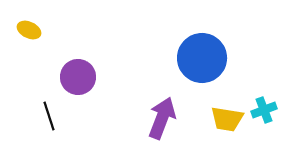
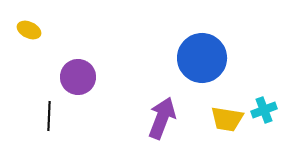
black line: rotated 20 degrees clockwise
